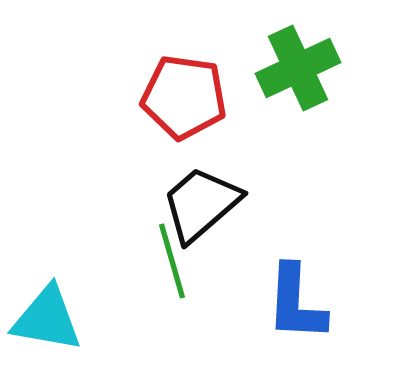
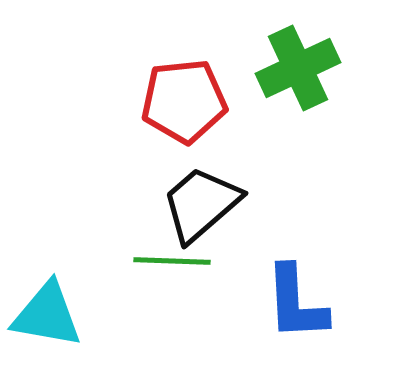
red pentagon: moved 4 px down; rotated 14 degrees counterclockwise
green line: rotated 72 degrees counterclockwise
blue L-shape: rotated 6 degrees counterclockwise
cyan triangle: moved 4 px up
